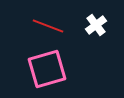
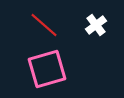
red line: moved 4 px left, 1 px up; rotated 20 degrees clockwise
